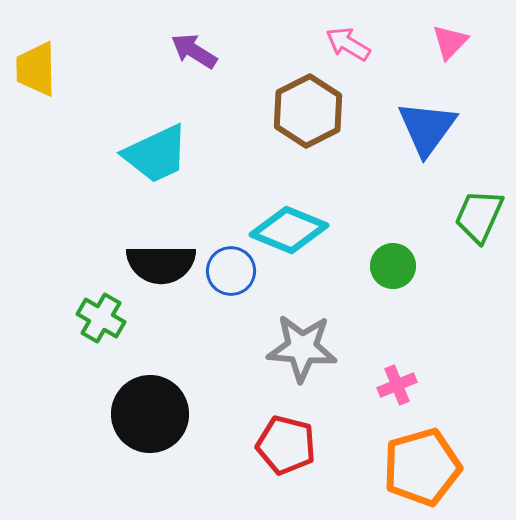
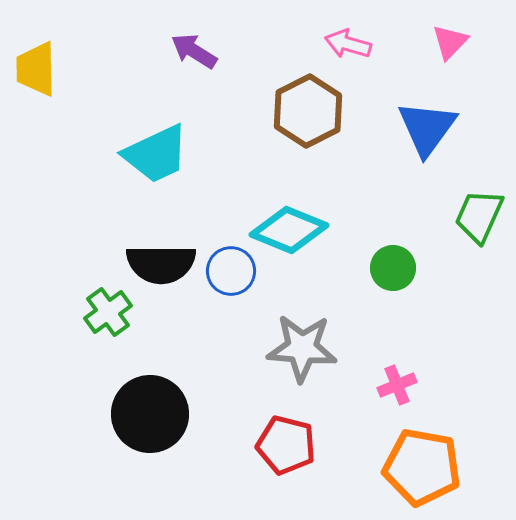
pink arrow: rotated 15 degrees counterclockwise
green circle: moved 2 px down
green cross: moved 7 px right, 6 px up; rotated 24 degrees clockwise
orange pentagon: rotated 26 degrees clockwise
